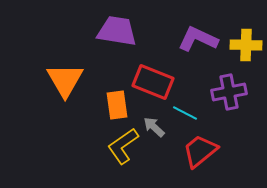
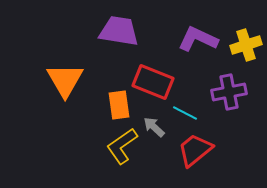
purple trapezoid: moved 2 px right
yellow cross: rotated 20 degrees counterclockwise
orange rectangle: moved 2 px right
yellow L-shape: moved 1 px left
red trapezoid: moved 5 px left, 1 px up
